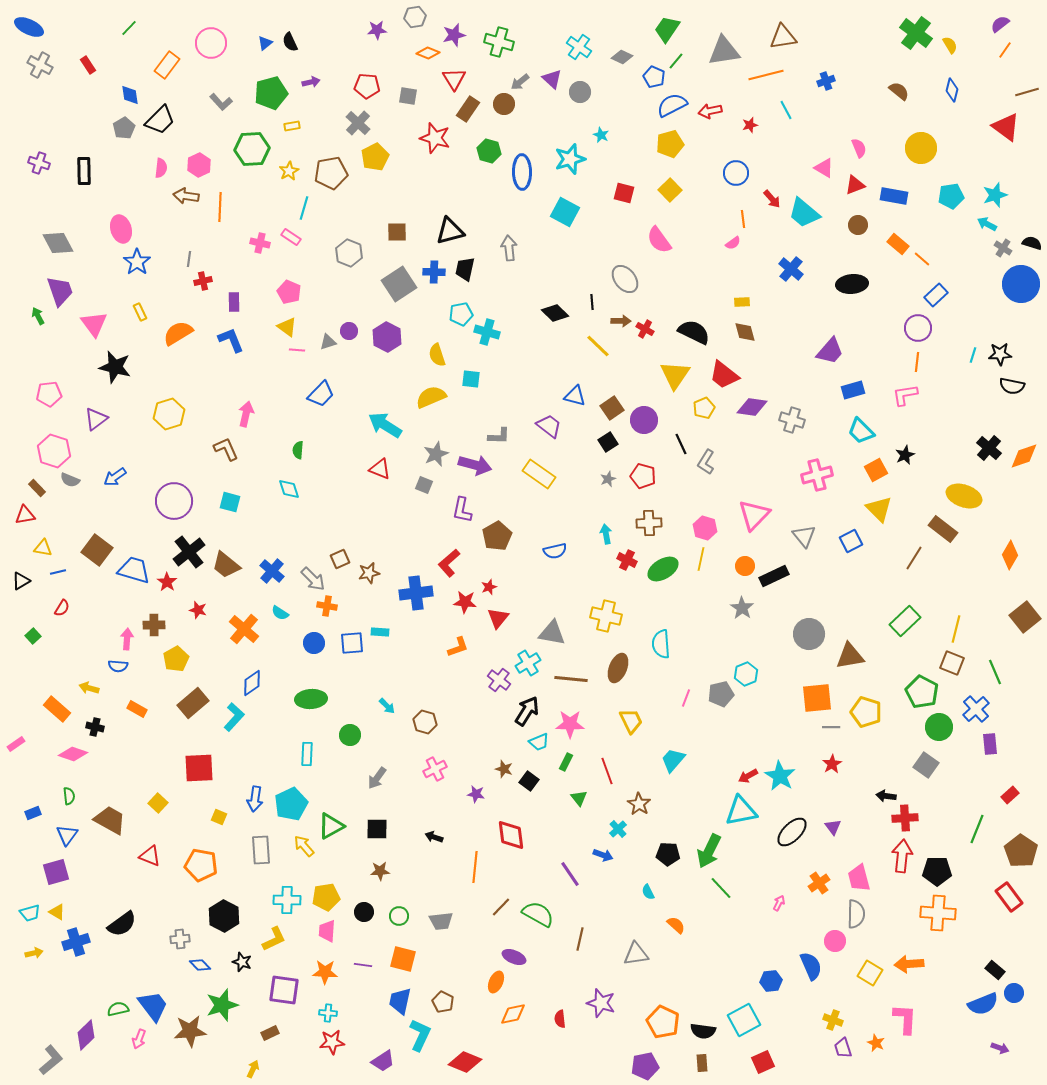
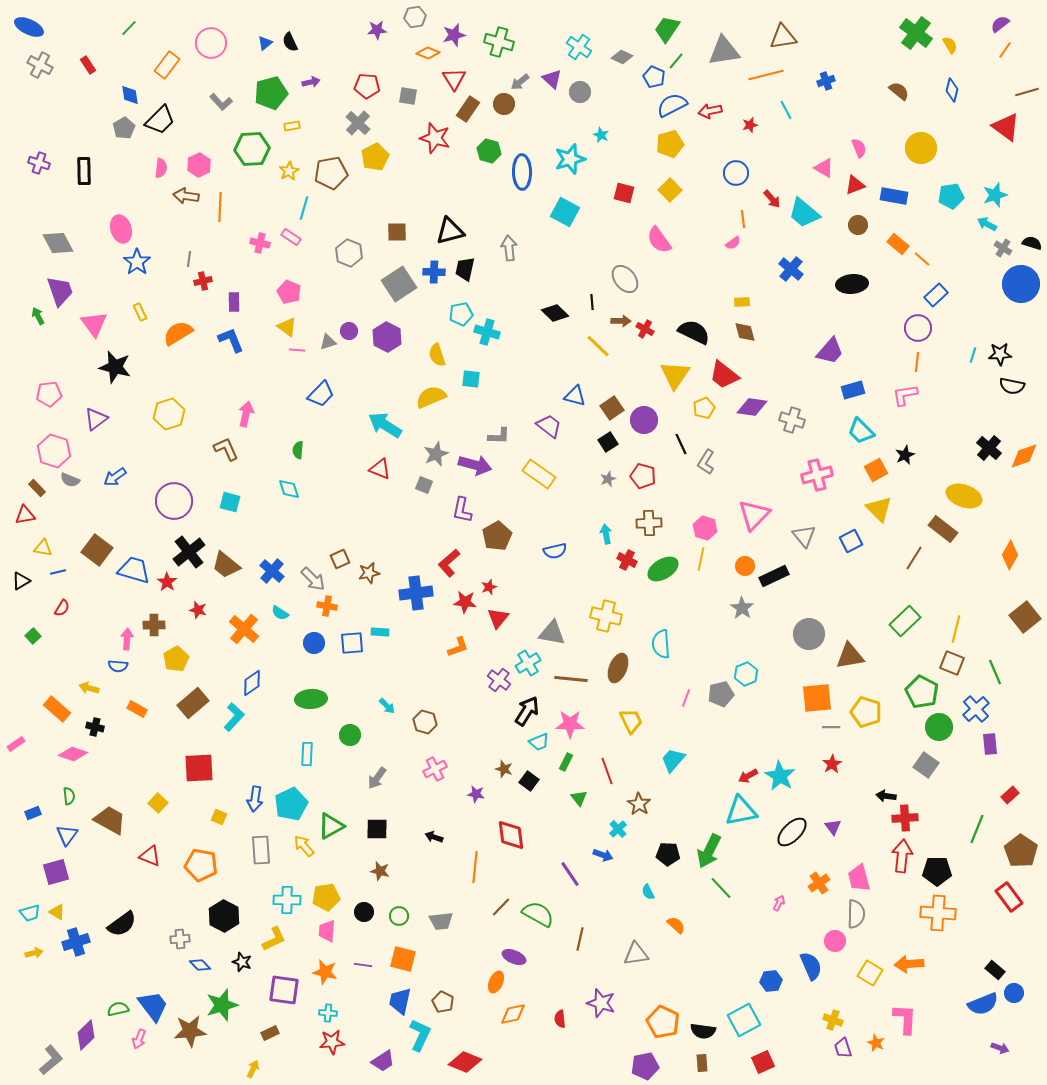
brown star at (380, 871): rotated 18 degrees clockwise
orange star at (325, 972): rotated 10 degrees clockwise
